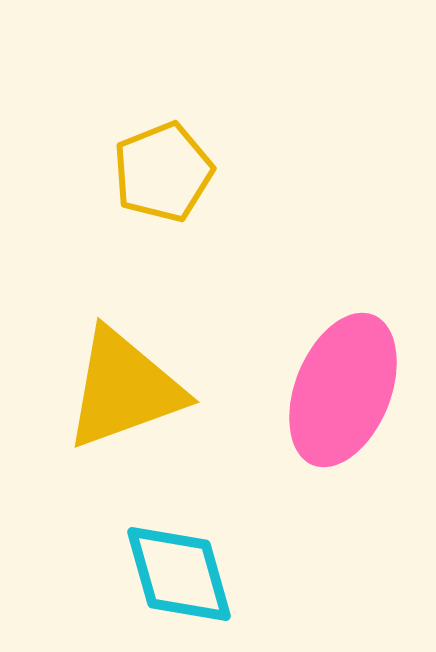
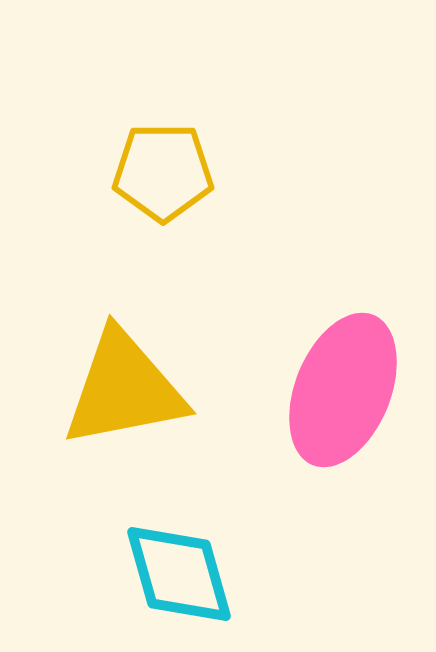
yellow pentagon: rotated 22 degrees clockwise
yellow triangle: rotated 9 degrees clockwise
